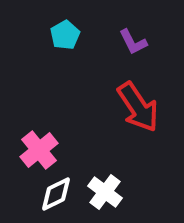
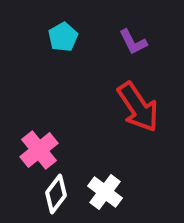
cyan pentagon: moved 2 px left, 2 px down
white diamond: rotated 27 degrees counterclockwise
